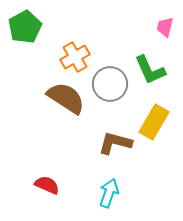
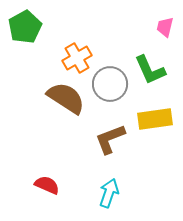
orange cross: moved 2 px right, 1 px down
yellow rectangle: moved 1 px right, 3 px up; rotated 52 degrees clockwise
brown L-shape: moved 5 px left, 4 px up; rotated 36 degrees counterclockwise
